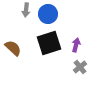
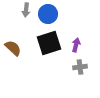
gray cross: rotated 32 degrees clockwise
